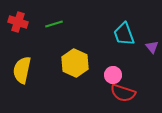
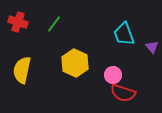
green line: rotated 36 degrees counterclockwise
